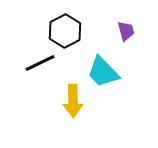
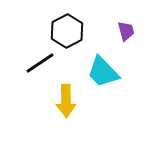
black hexagon: moved 2 px right
black line: rotated 8 degrees counterclockwise
yellow arrow: moved 7 px left
